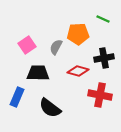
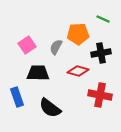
black cross: moved 3 px left, 5 px up
blue rectangle: rotated 42 degrees counterclockwise
